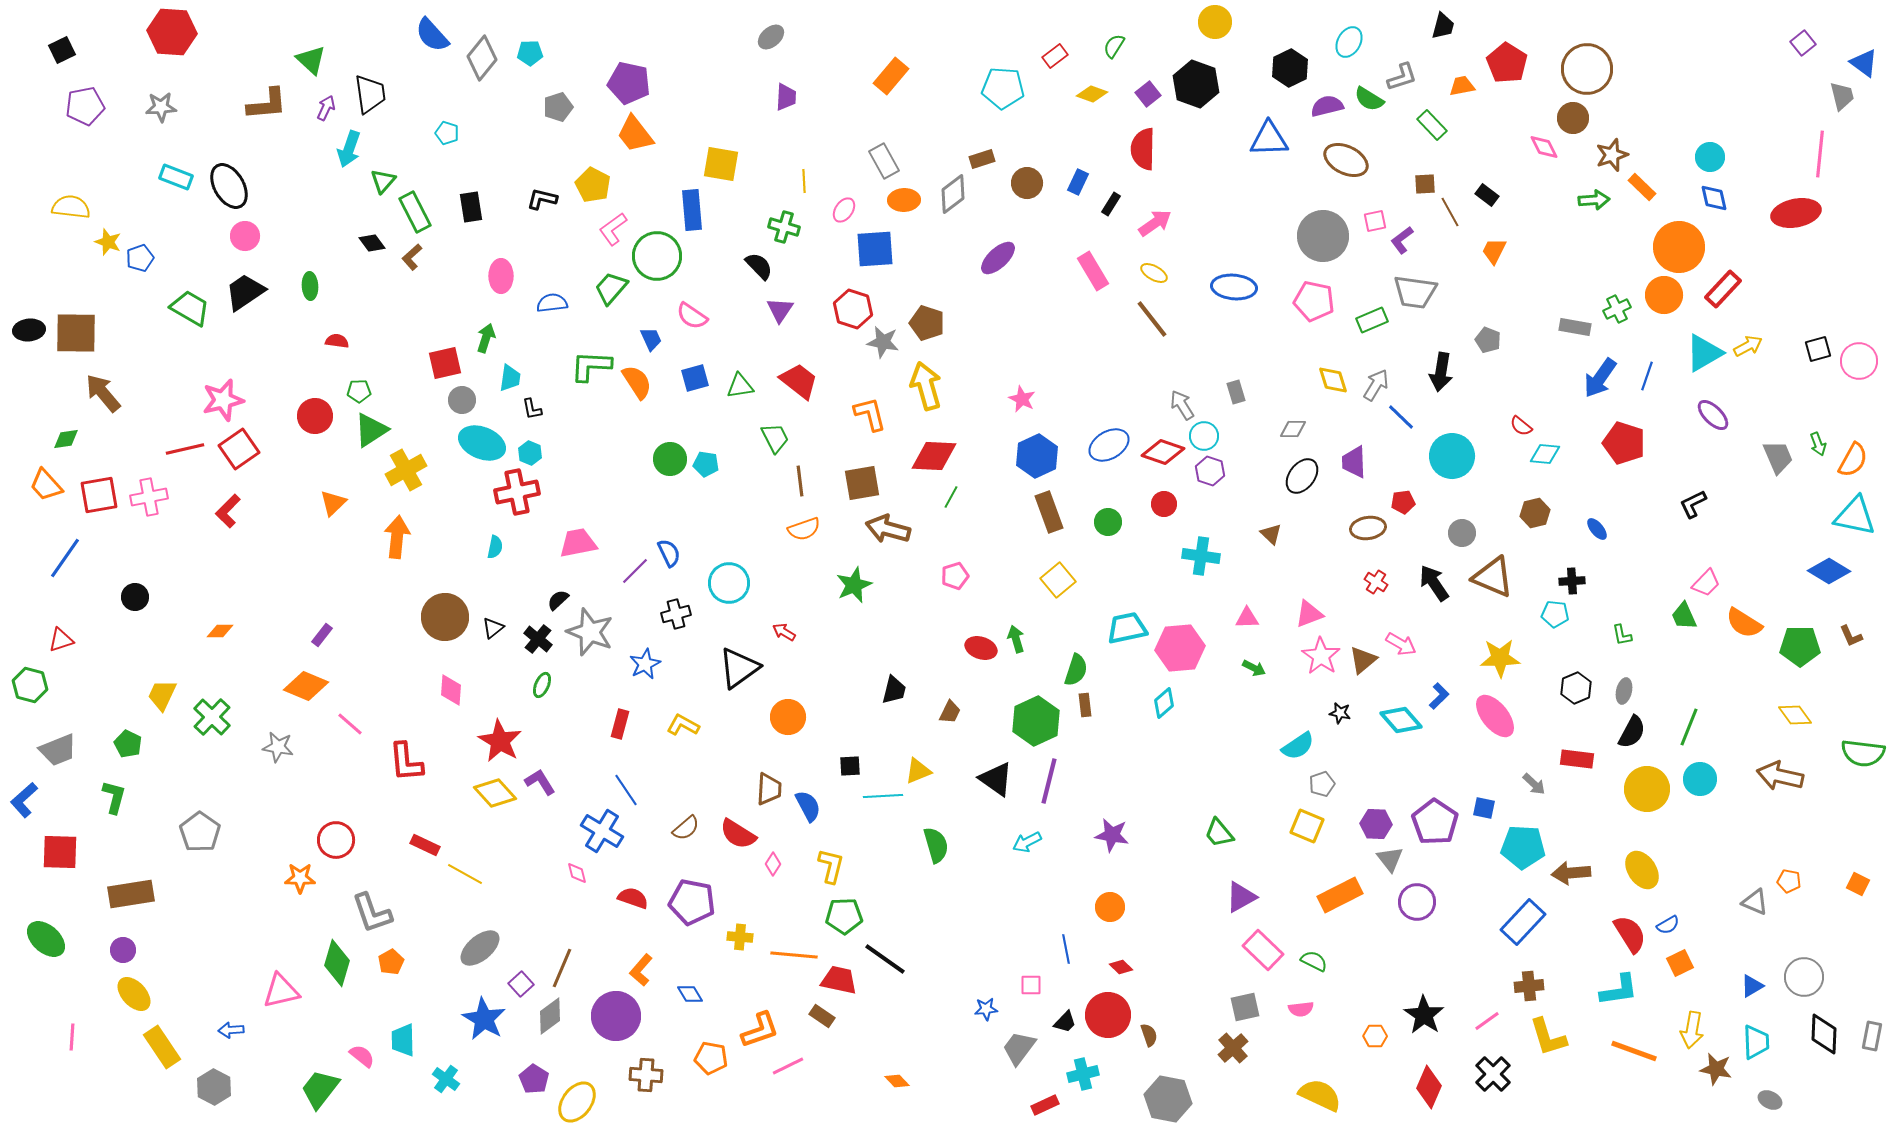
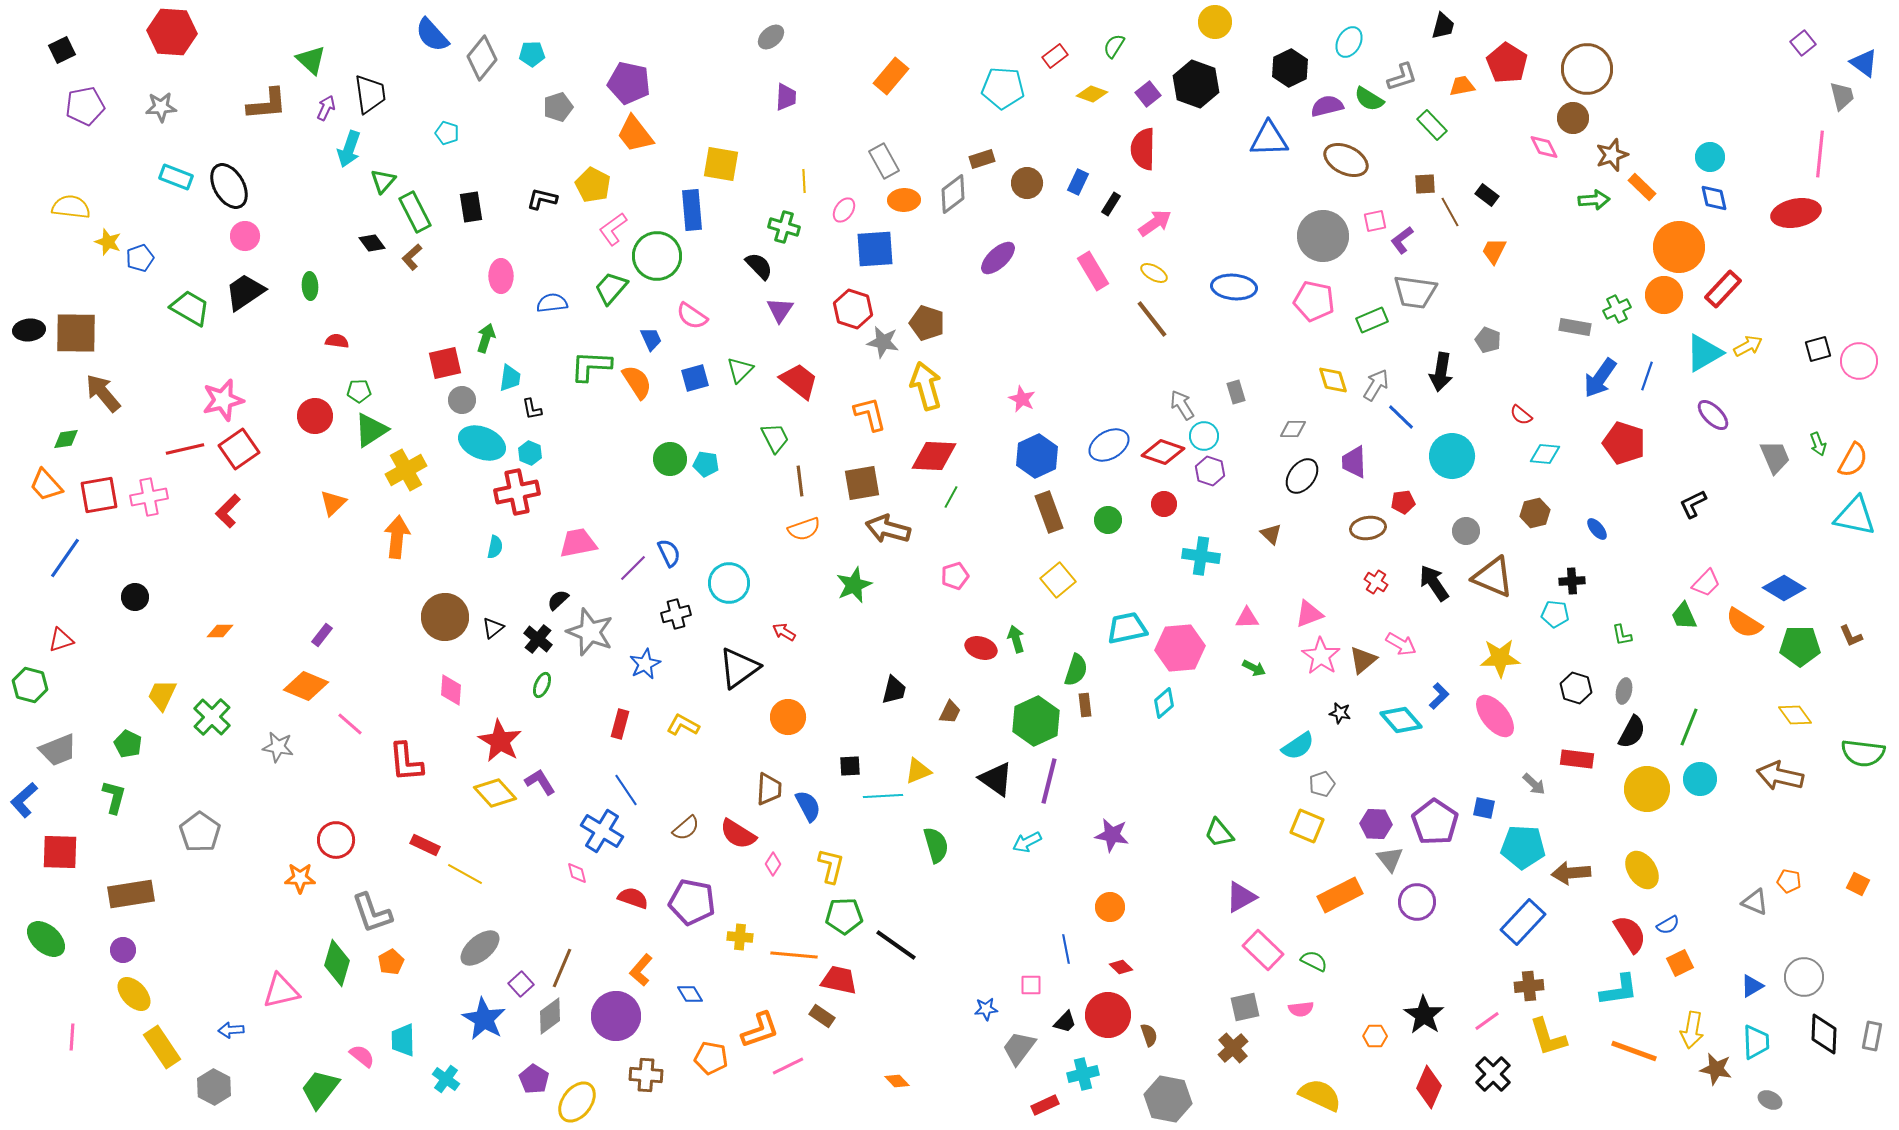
cyan pentagon at (530, 53): moved 2 px right, 1 px down
green triangle at (740, 386): moved 16 px up; rotated 36 degrees counterclockwise
red semicircle at (1521, 426): moved 11 px up
gray trapezoid at (1778, 457): moved 3 px left
green circle at (1108, 522): moved 2 px up
gray circle at (1462, 533): moved 4 px right, 2 px up
purple line at (635, 571): moved 2 px left, 3 px up
blue diamond at (1829, 571): moved 45 px left, 17 px down
black hexagon at (1576, 688): rotated 20 degrees counterclockwise
black line at (885, 959): moved 11 px right, 14 px up
